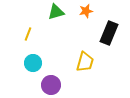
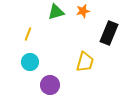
orange star: moved 3 px left
cyan circle: moved 3 px left, 1 px up
purple circle: moved 1 px left
